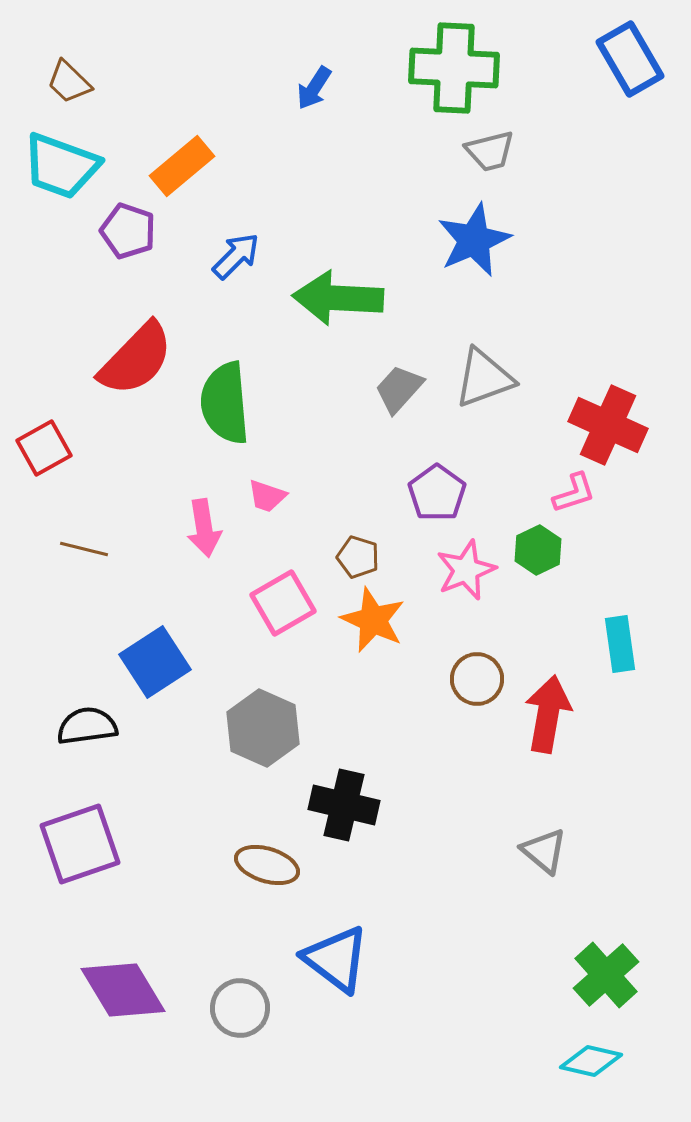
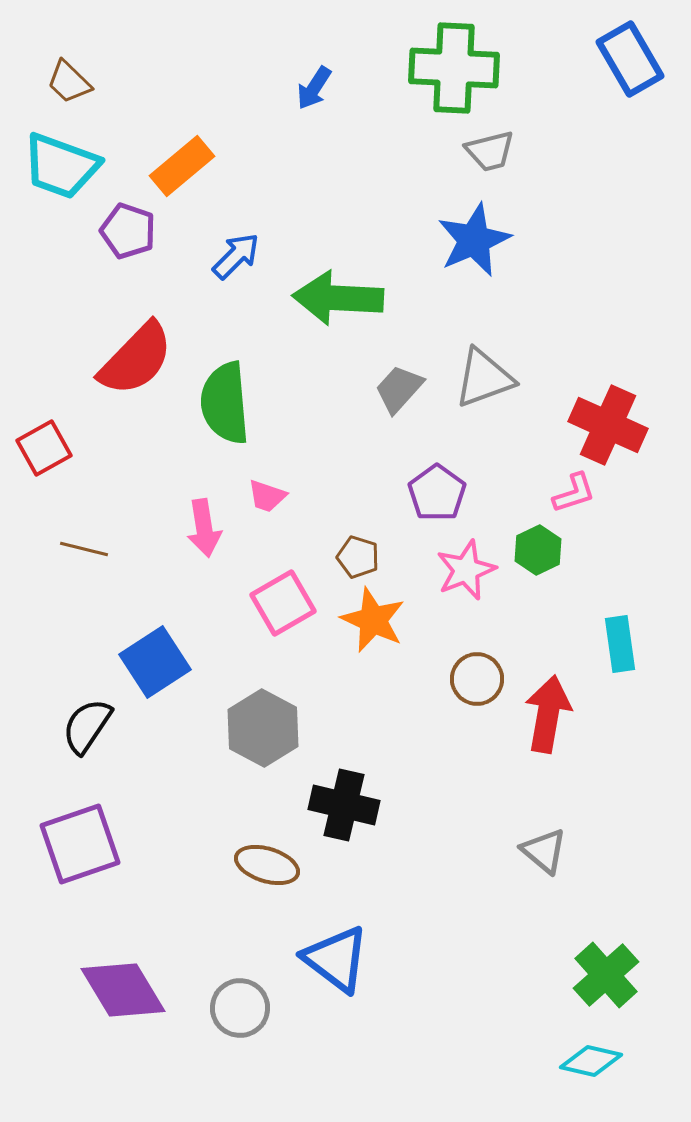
black semicircle at (87, 726): rotated 48 degrees counterclockwise
gray hexagon at (263, 728): rotated 4 degrees clockwise
